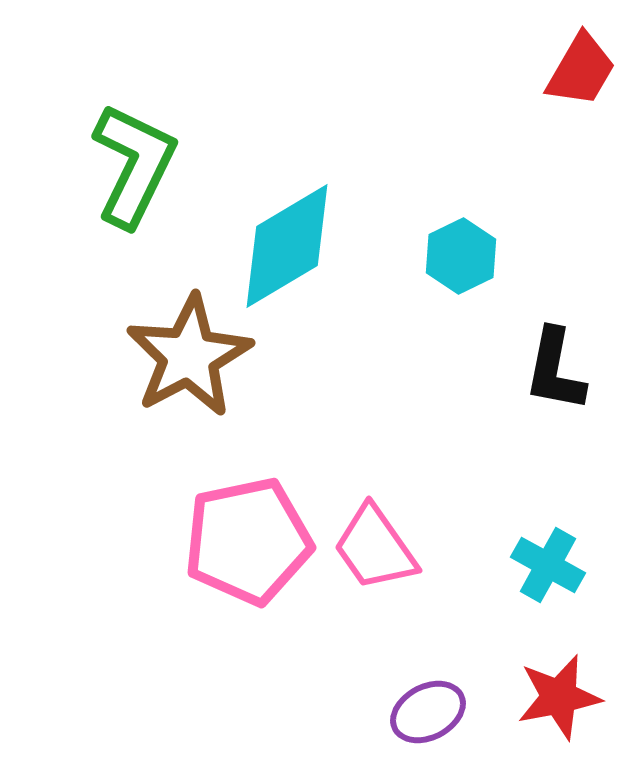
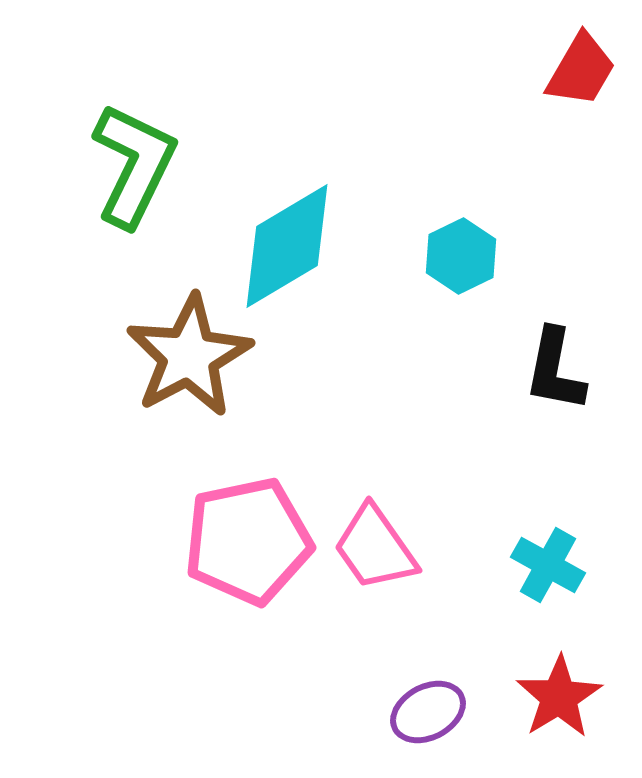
red star: rotated 20 degrees counterclockwise
